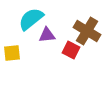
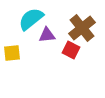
brown cross: moved 5 px left, 3 px up; rotated 20 degrees clockwise
